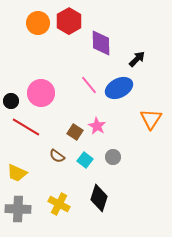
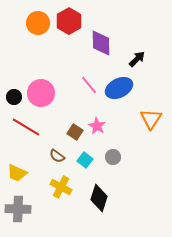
black circle: moved 3 px right, 4 px up
yellow cross: moved 2 px right, 17 px up
